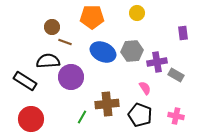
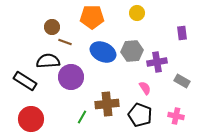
purple rectangle: moved 1 px left
gray rectangle: moved 6 px right, 6 px down
